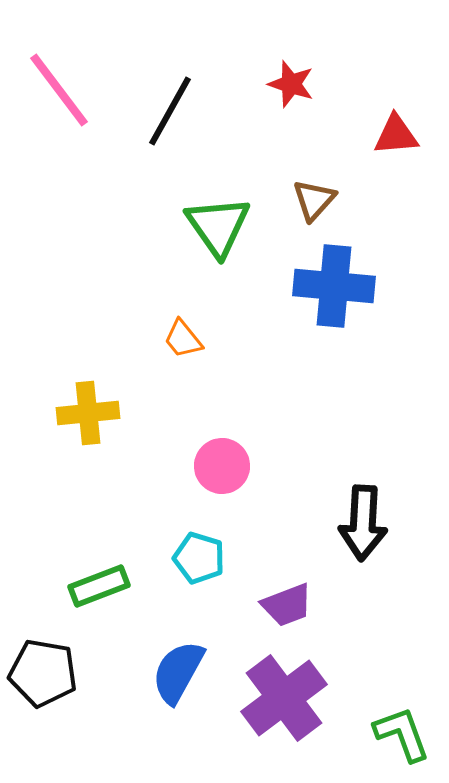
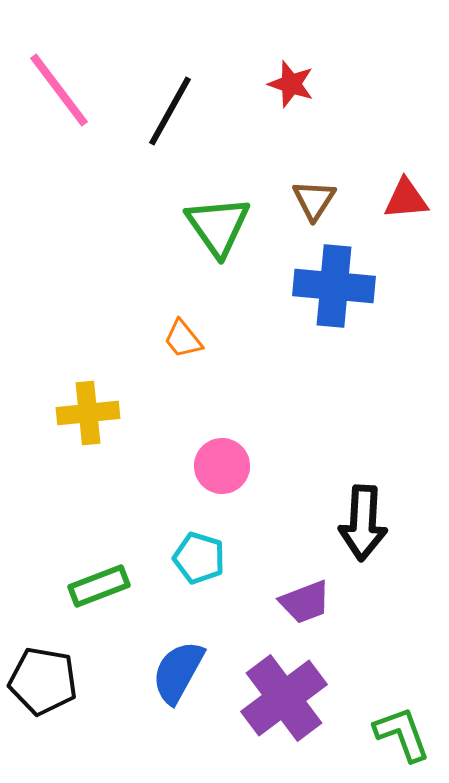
red triangle: moved 10 px right, 64 px down
brown triangle: rotated 9 degrees counterclockwise
purple trapezoid: moved 18 px right, 3 px up
black pentagon: moved 8 px down
